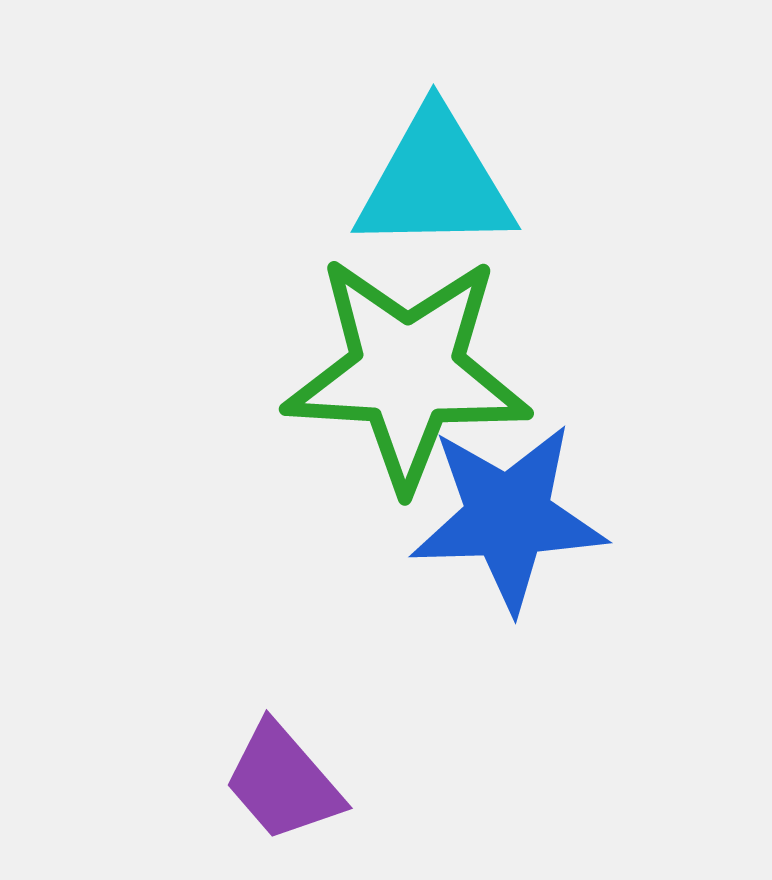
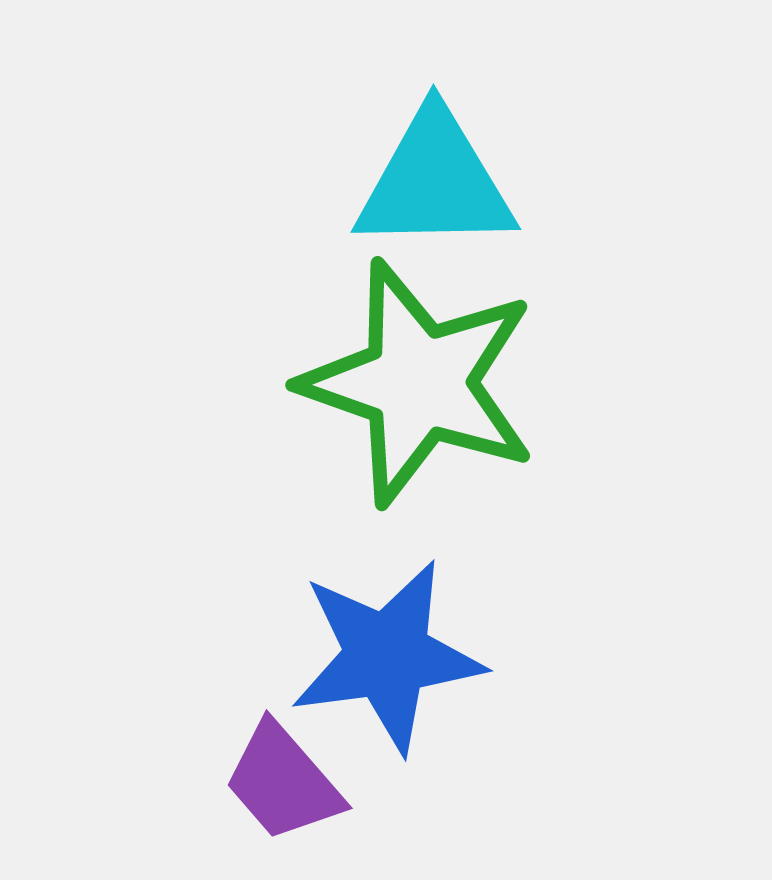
green star: moved 12 px right, 11 px down; rotated 16 degrees clockwise
blue star: moved 121 px left, 139 px down; rotated 6 degrees counterclockwise
